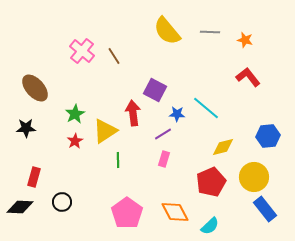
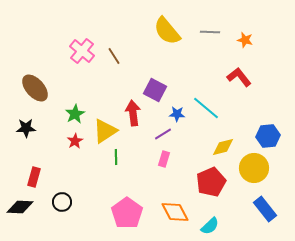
red L-shape: moved 9 px left
green line: moved 2 px left, 3 px up
yellow circle: moved 9 px up
